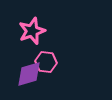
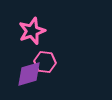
pink hexagon: moved 1 px left
